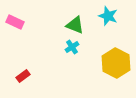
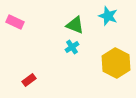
red rectangle: moved 6 px right, 4 px down
